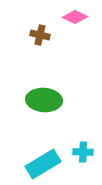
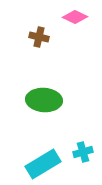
brown cross: moved 1 px left, 2 px down
cyan cross: rotated 18 degrees counterclockwise
